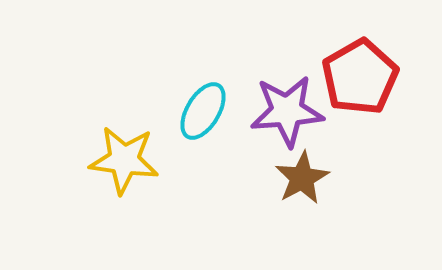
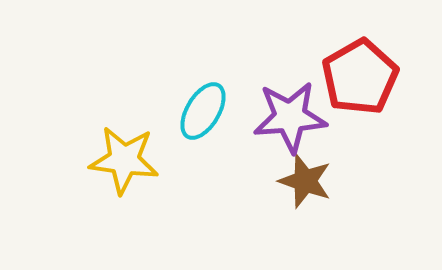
purple star: moved 3 px right, 6 px down
brown star: moved 3 px right, 3 px down; rotated 24 degrees counterclockwise
